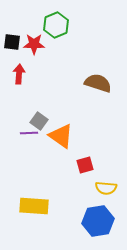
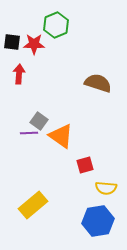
yellow rectangle: moved 1 px left, 1 px up; rotated 44 degrees counterclockwise
